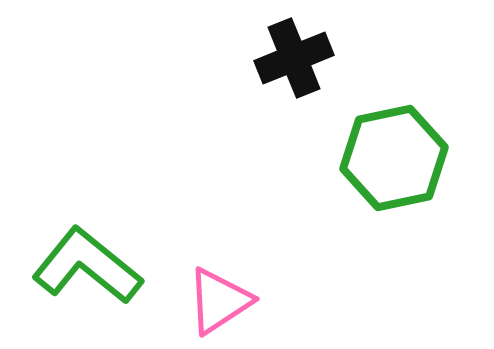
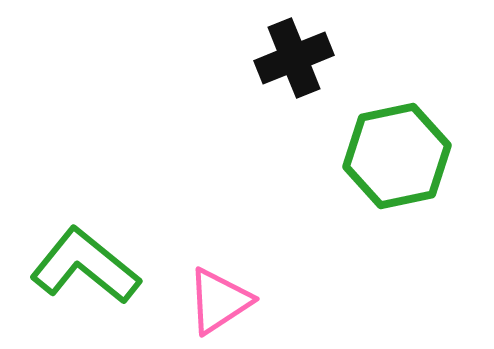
green hexagon: moved 3 px right, 2 px up
green L-shape: moved 2 px left
